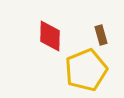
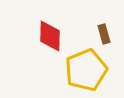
brown rectangle: moved 3 px right, 1 px up
